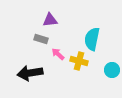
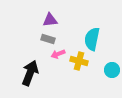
gray rectangle: moved 7 px right
pink arrow: rotated 64 degrees counterclockwise
black arrow: rotated 120 degrees clockwise
